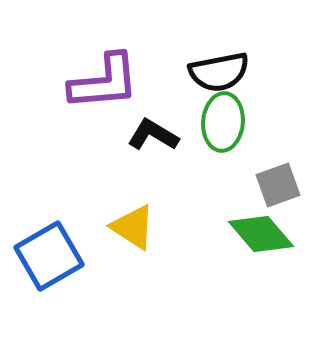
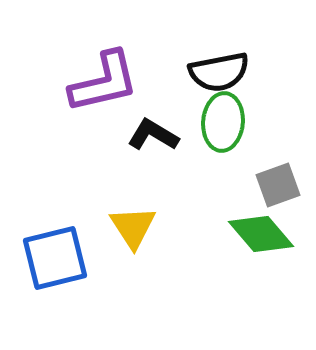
purple L-shape: rotated 8 degrees counterclockwise
yellow triangle: rotated 24 degrees clockwise
blue square: moved 6 px right, 2 px down; rotated 16 degrees clockwise
